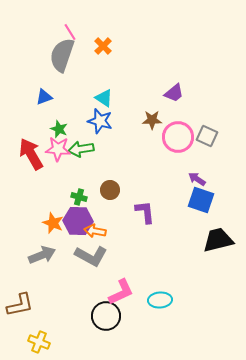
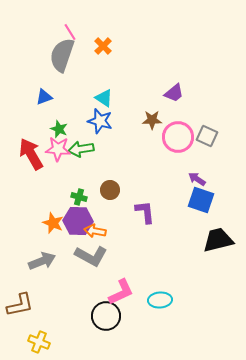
gray arrow: moved 6 px down
